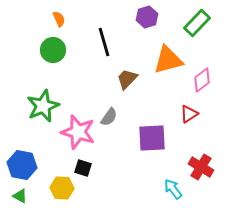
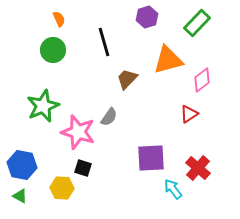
purple square: moved 1 px left, 20 px down
red cross: moved 3 px left, 1 px down; rotated 10 degrees clockwise
